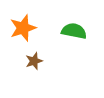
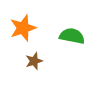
green semicircle: moved 2 px left, 5 px down
